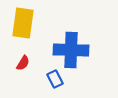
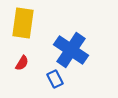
blue cross: rotated 32 degrees clockwise
red semicircle: moved 1 px left
